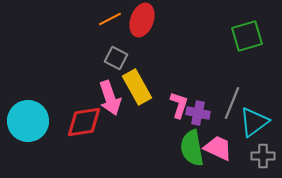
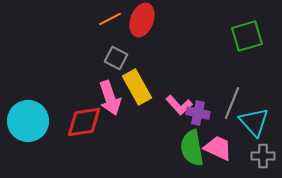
pink L-shape: rotated 120 degrees clockwise
cyan triangle: rotated 36 degrees counterclockwise
